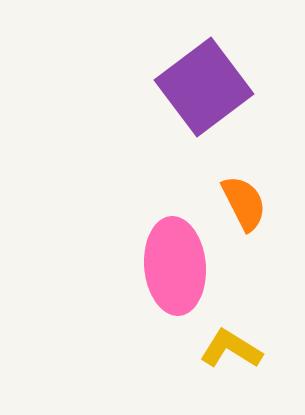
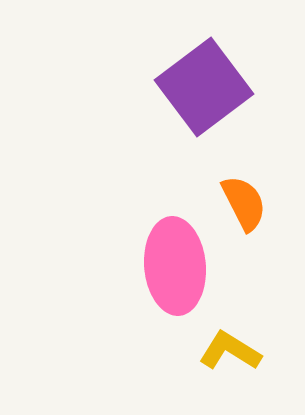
yellow L-shape: moved 1 px left, 2 px down
